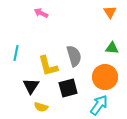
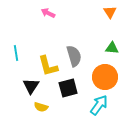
pink arrow: moved 7 px right
cyan line: rotated 21 degrees counterclockwise
